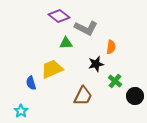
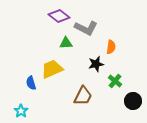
black circle: moved 2 px left, 5 px down
